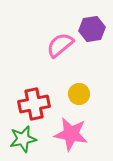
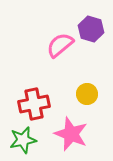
purple hexagon: moved 1 px left; rotated 25 degrees clockwise
yellow circle: moved 8 px right
pink star: rotated 12 degrees clockwise
green star: moved 1 px down
